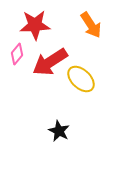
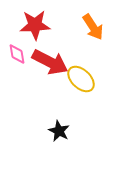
orange arrow: moved 2 px right, 2 px down
pink diamond: rotated 50 degrees counterclockwise
red arrow: rotated 120 degrees counterclockwise
